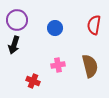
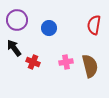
blue circle: moved 6 px left
black arrow: moved 3 px down; rotated 126 degrees clockwise
pink cross: moved 8 px right, 3 px up
red cross: moved 19 px up
